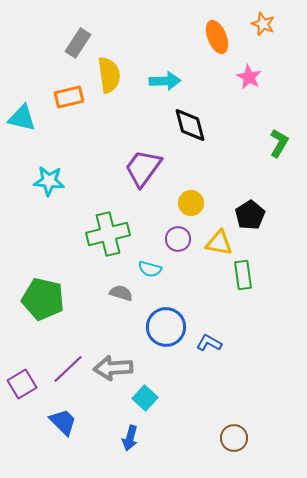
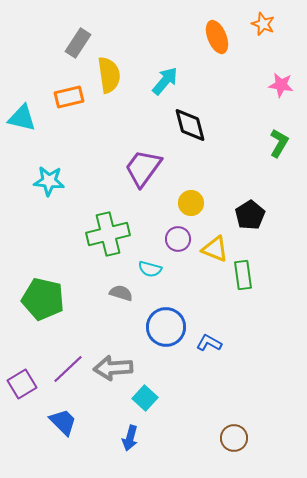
pink star: moved 32 px right, 8 px down; rotated 20 degrees counterclockwise
cyan arrow: rotated 48 degrees counterclockwise
yellow triangle: moved 4 px left, 6 px down; rotated 12 degrees clockwise
